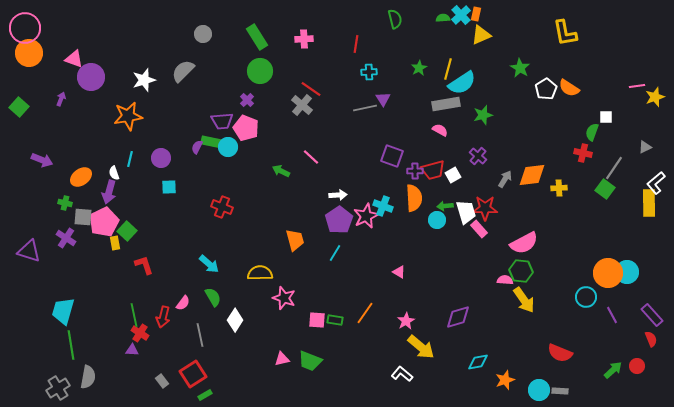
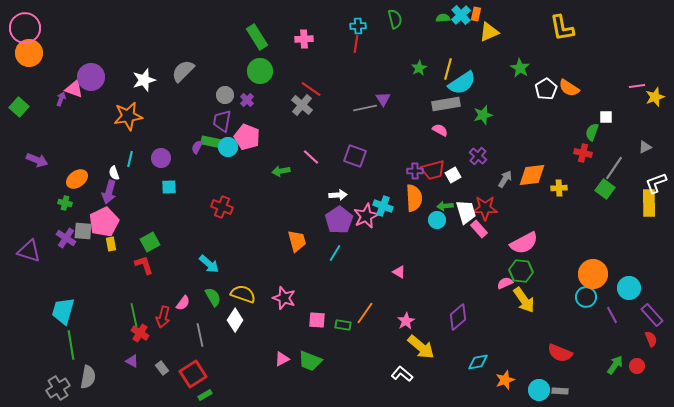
yellow L-shape at (565, 33): moved 3 px left, 5 px up
gray circle at (203, 34): moved 22 px right, 61 px down
yellow triangle at (481, 35): moved 8 px right, 3 px up
pink triangle at (74, 59): moved 30 px down
cyan cross at (369, 72): moved 11 px left, 46 px up
purple trapezoid at (222, 121): rotated 105 degrees clockwise
pink pentagon at (246, 128): moved 1 px right, 9 px down
purple square at (392, 156): moved 37 px left
purple arrow at (42, 160): moved 5 px left
green arrow at (281, 171): rotated 36 degrees counterclockwise
orange ellipse at (81, 177): moved 4 px left, 2 px down
white L-shape at (656, 183): rotated 20 degrees clockwise
gray square at (83, 217): moved 14 px down
green square at (127, 231): moved 23 px right, 11 px down; rotated 18 degrees clockwise
orange trapezoid at (295, 240): moved 2 px right, 1 px down
yellow rectangle at (115, 243): moved 4 px left, 1 px down
cyan circle at (627, 272): moved 2 px right, 16 px down
yellow semicircle at (260, 273): moved 17 px left, 21 px down; rotated 20 degrees clockwise
orange circle at (608, 273): moved 15 px left, 1 px down
pink semicircle at (505, 280): moved 3 px down; rotated 28 degrees counterclockwise
purple diamond at (458, 317): rotated 24 degrees counterclockwise
green rectangle at (335, 320): moved 8 px right, 5 px down
purple triangle at (132, 350): moved 11 px down; rotated 24 degrees clockwise
pink triangle at (282, 359): rotated 14 degrees counterclockwise
green arrow at (613, 370): moved 2 px right, 5 px up; rotated 12 degrees counterclockwise
gray rectangle at (162, 381): moved 13 px up
